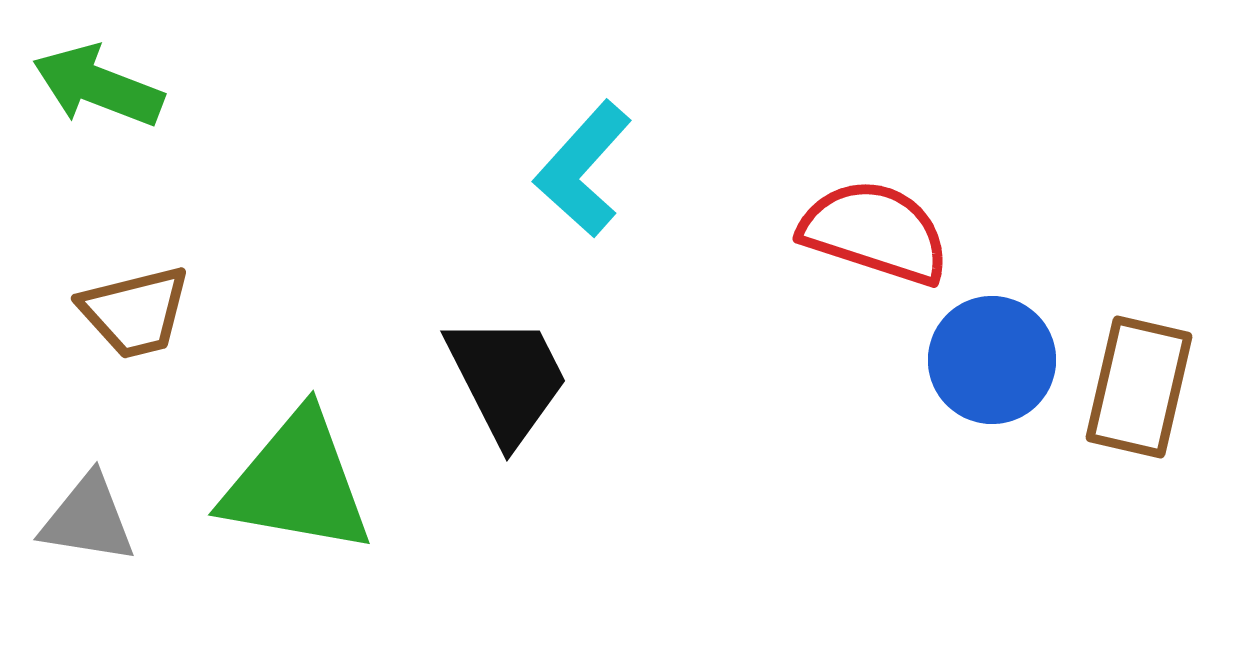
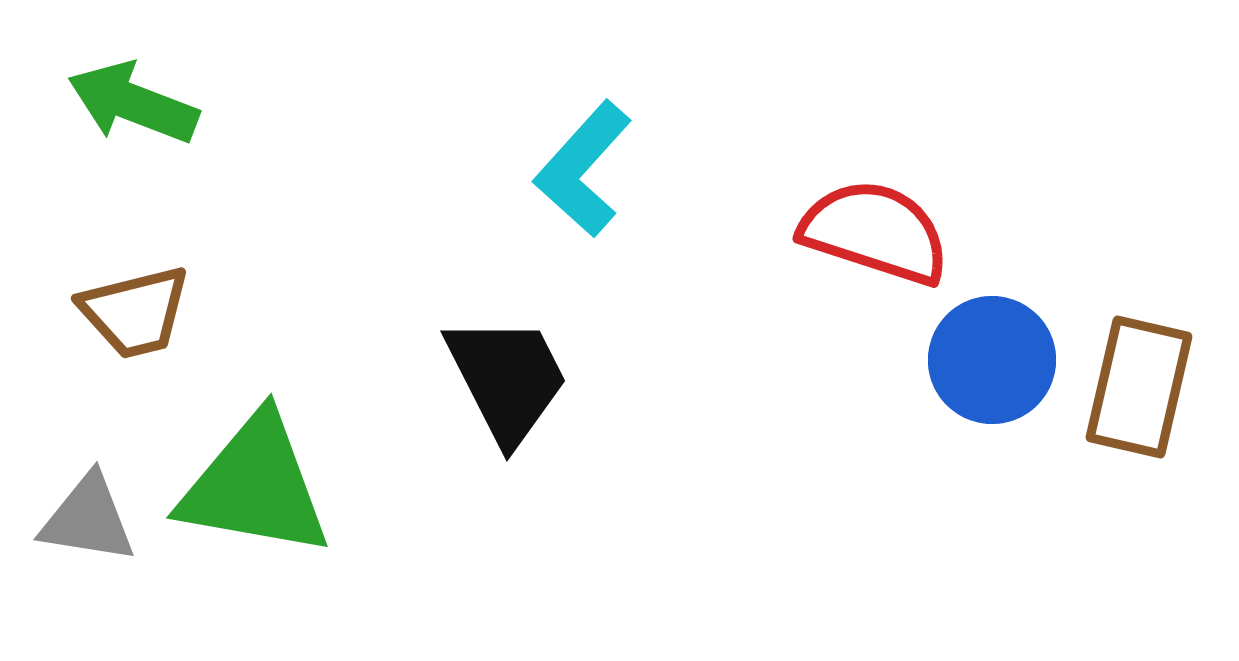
green arrow: moved 35 px right, 17 px down
green triangle: moved 42 px left, 3 px down
